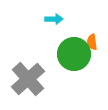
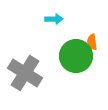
green circle: moved 2 px right, 2 px down
gray cross: moved 3 px left, 6 px up; rotated 16 degrees counterclockwise
